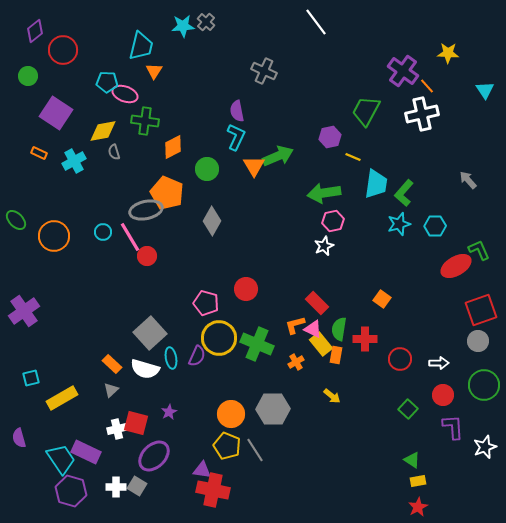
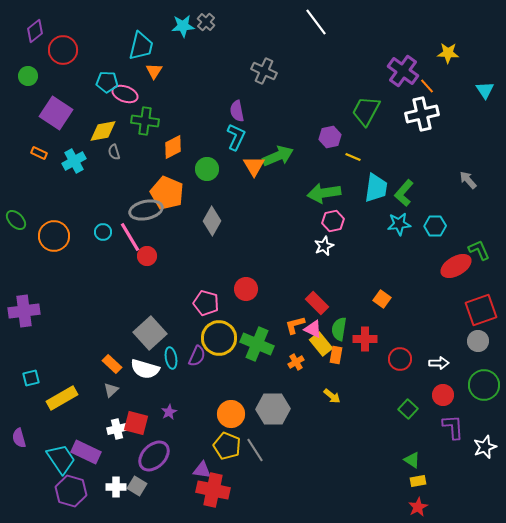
cyan trapezoid at (376, 184): moved 4 px down
cyan star at (399, 224): rotated 10 degrees clockwise
purple cross at (24, 311): rotated 28 degrees clockwise
